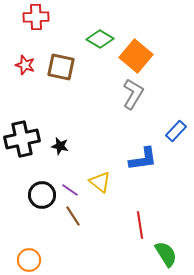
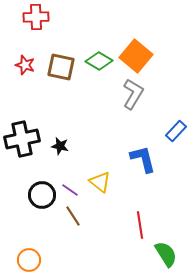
green diamond: moved 1 px left, 22 px down
blue L-shape: rotated 96 degrees counterclockwise
